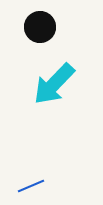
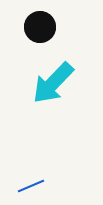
cyan arrow: moved 1 px left, 1 px up
